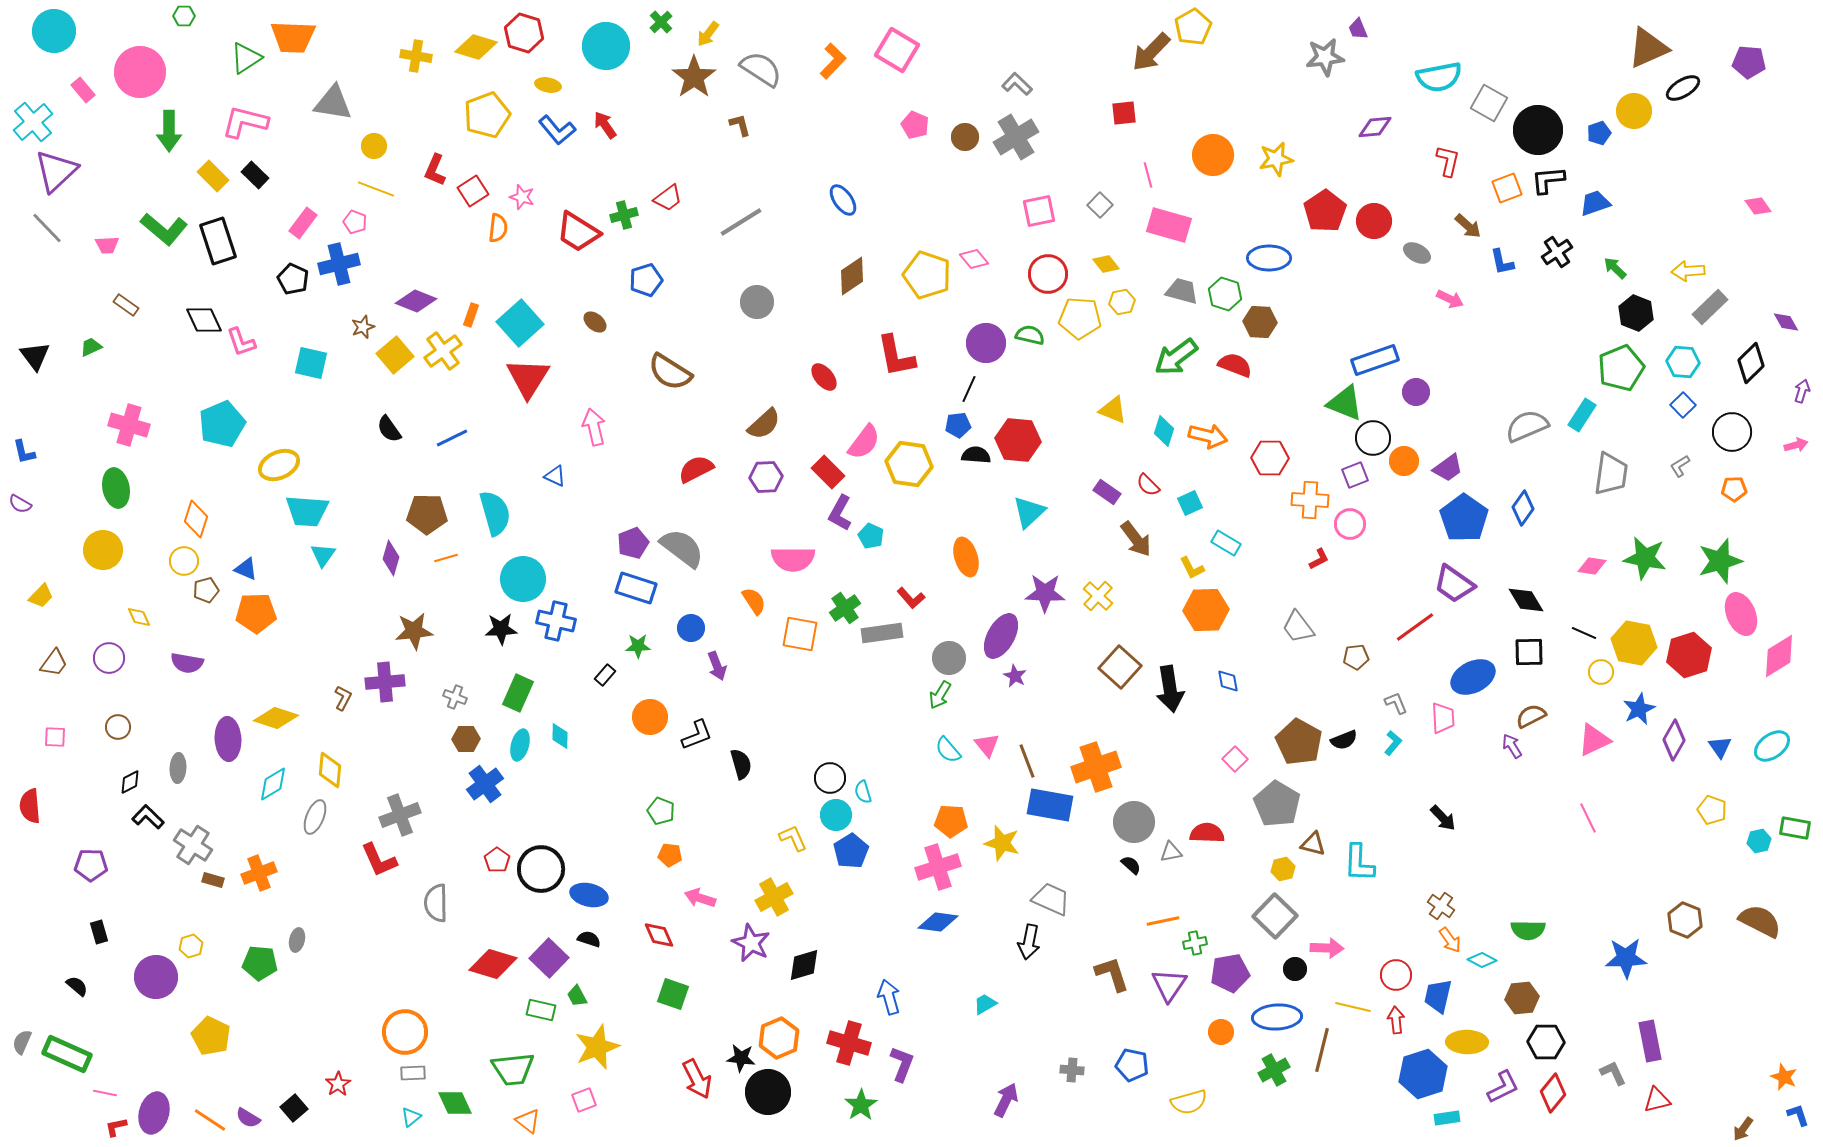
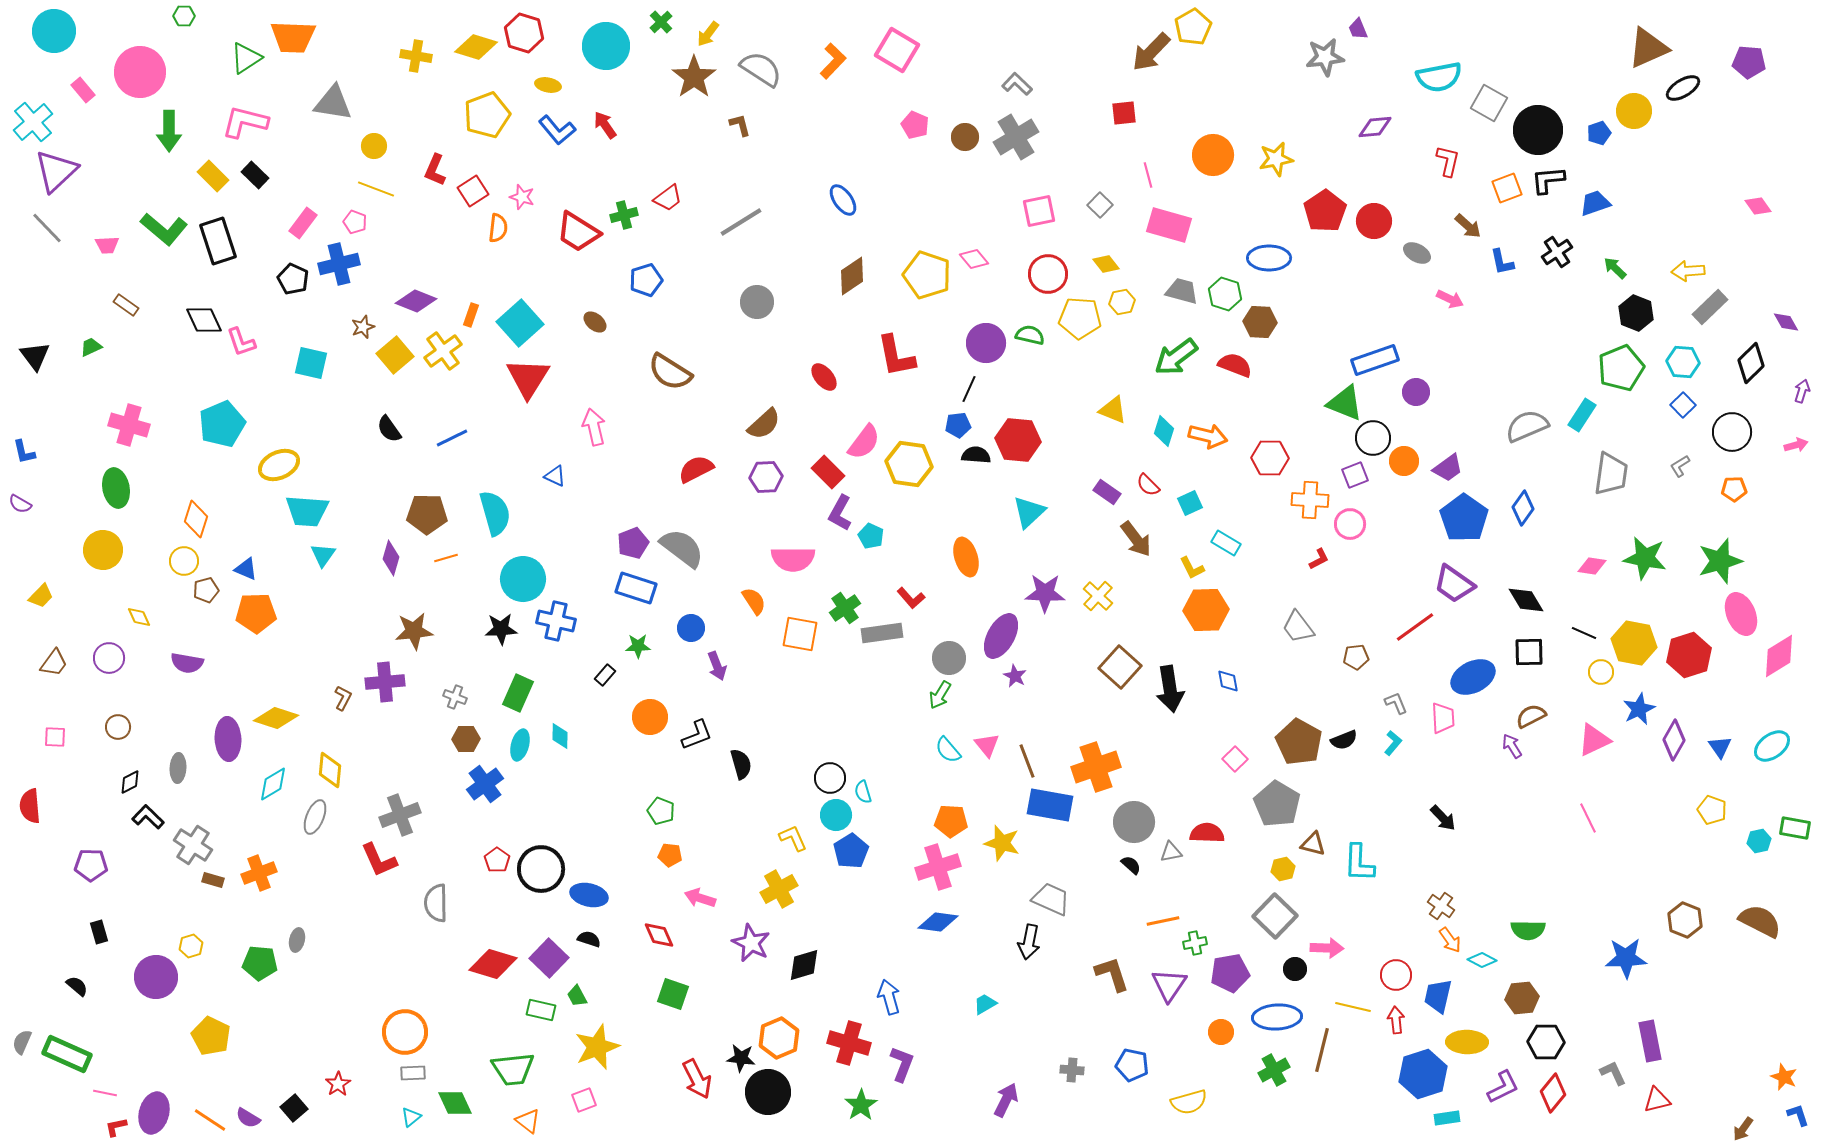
yellow cross at (774, 897): moved 5 px right, 8 px up
